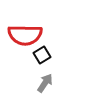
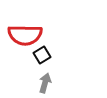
gray arrow: rotated 18 degrees counterclockwise
